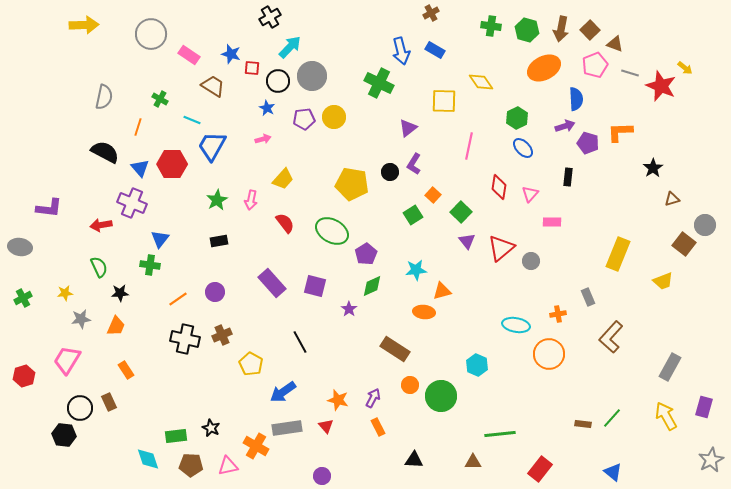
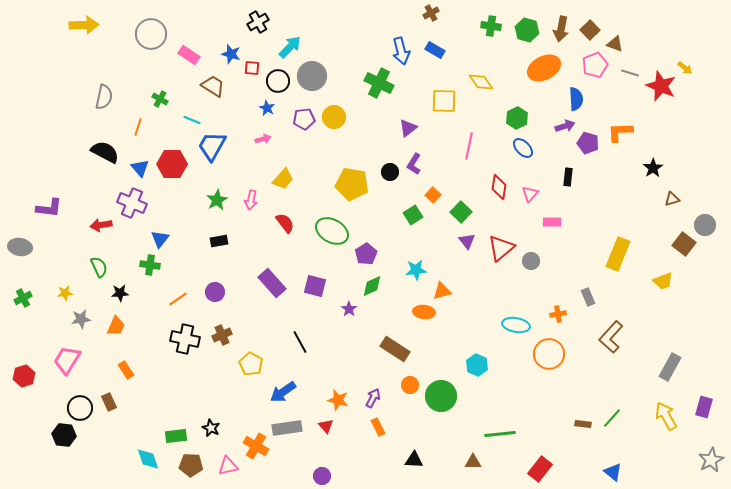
black cross at (270, 17): moved 12 px left, 5 px down
